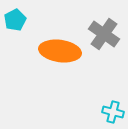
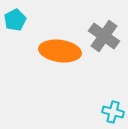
gray cross: moved 2 px down
